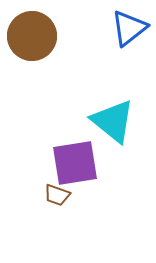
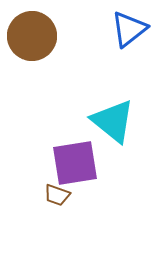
blue triangle: moved 1 px down
